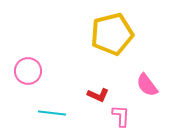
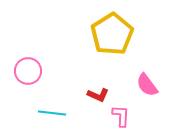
yellow pentagon: rotated 18 degrees counterclockwise
